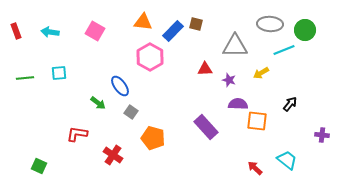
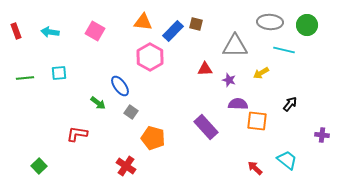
gray ellipse: moved 2 px up
green circle: moved 2 px right, 5 px up
cyan line: rotated 35 degrees clockwise
red cross: moved 13 px right, 11 px down
green square: rotated 21 degrees clockwise
